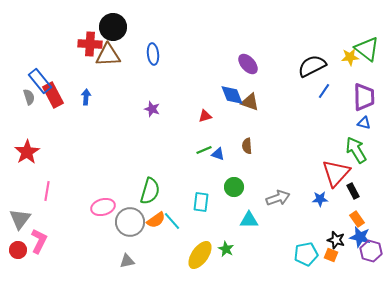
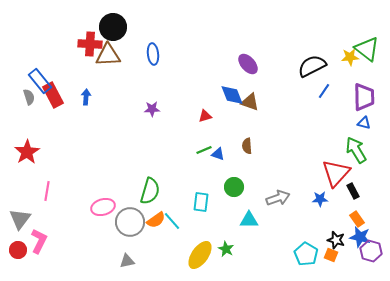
purple star at (152, 109): rotated 21 degrees counterclockwise
cyan pentagon at (306, 254): rotated 30 degrees counterclockwise
